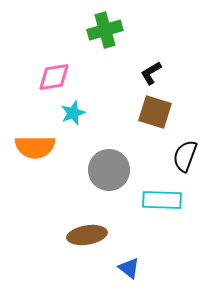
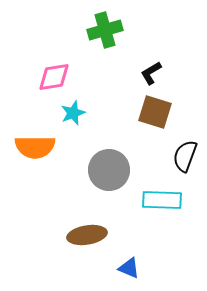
blue triangle: rotated 15 degrees counterclockwise
